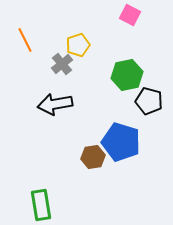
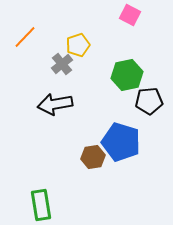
orange line: moved 3 px up; rotated 70 degrees clockwise
black pentagon: rotated 20 degrees counterclockwise
